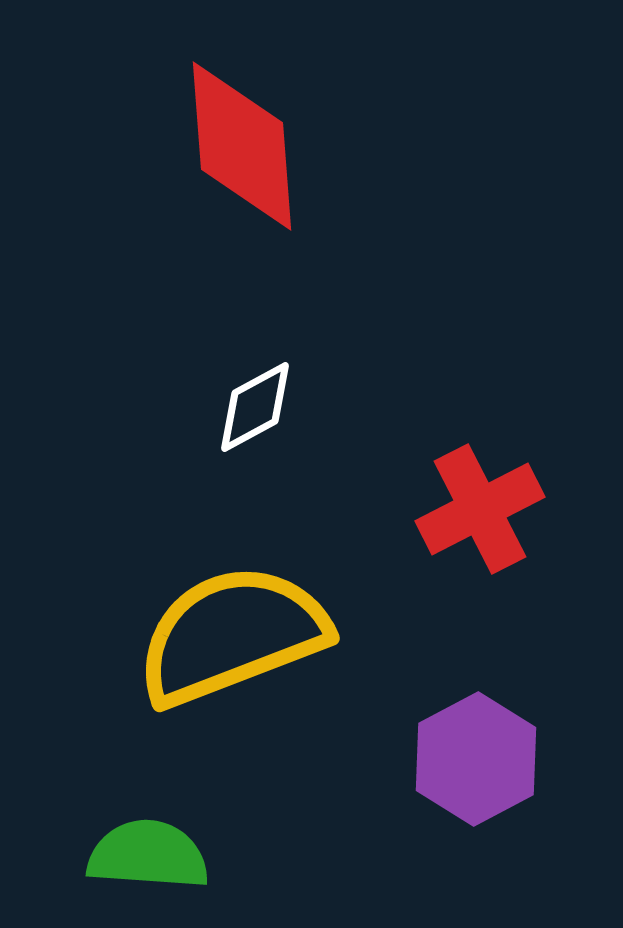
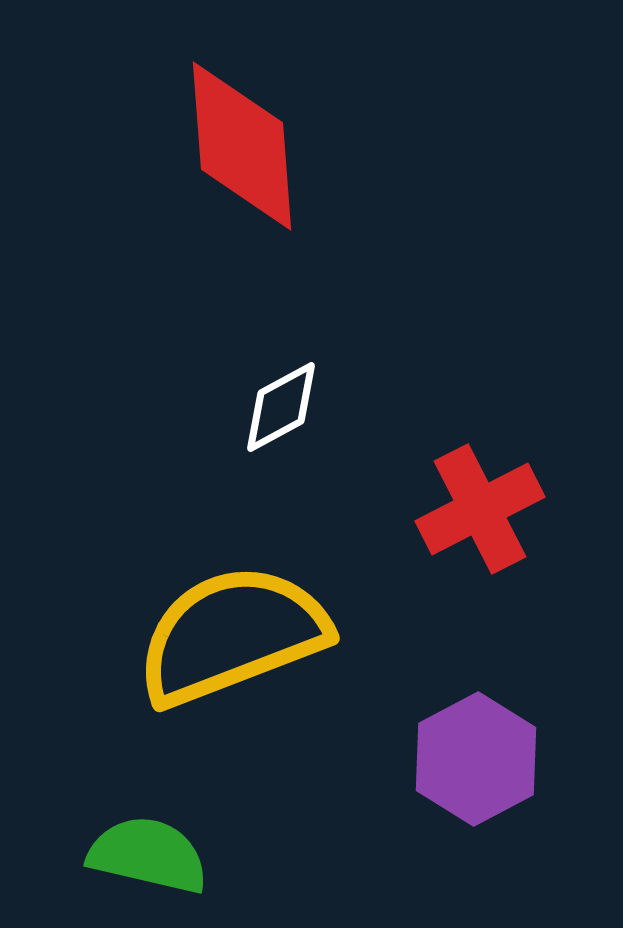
white diamond: moved 26 px right
green semicircle: rotated 9 degrees clockwise
